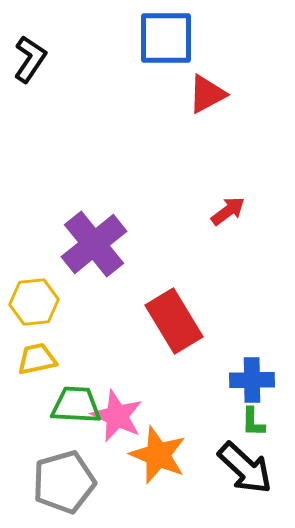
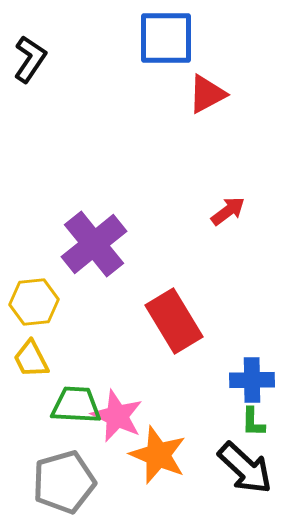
yellow trapezoid: moved 6 px left; rotated 105 degrees counterclockwise
